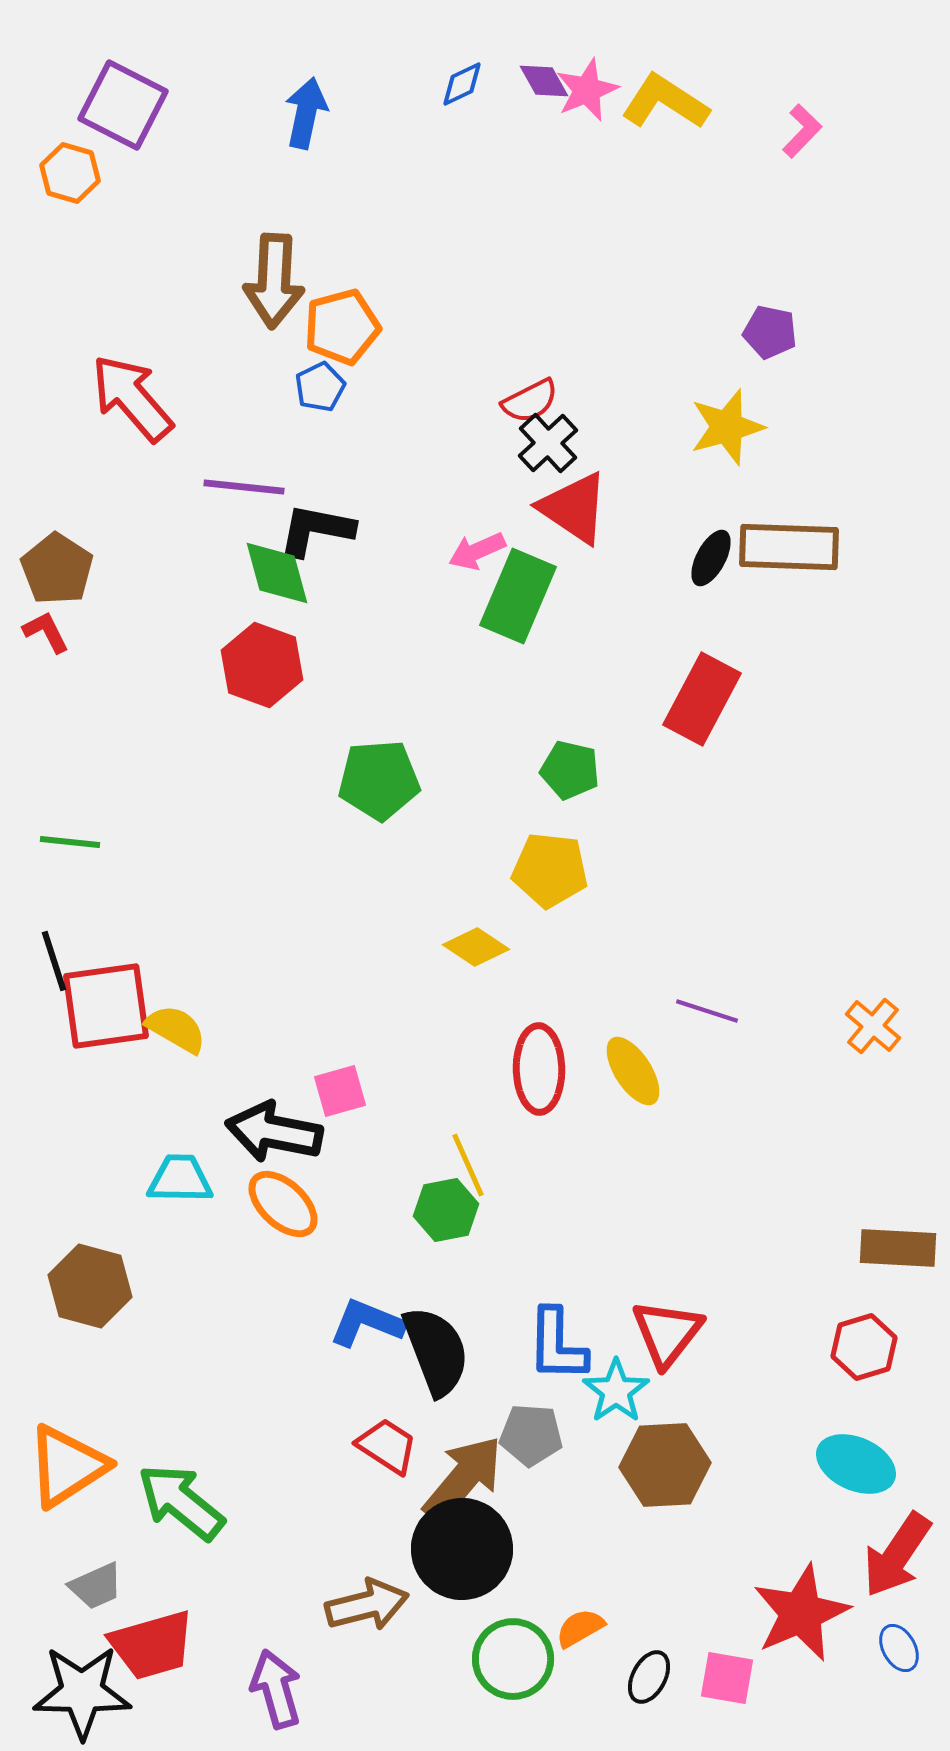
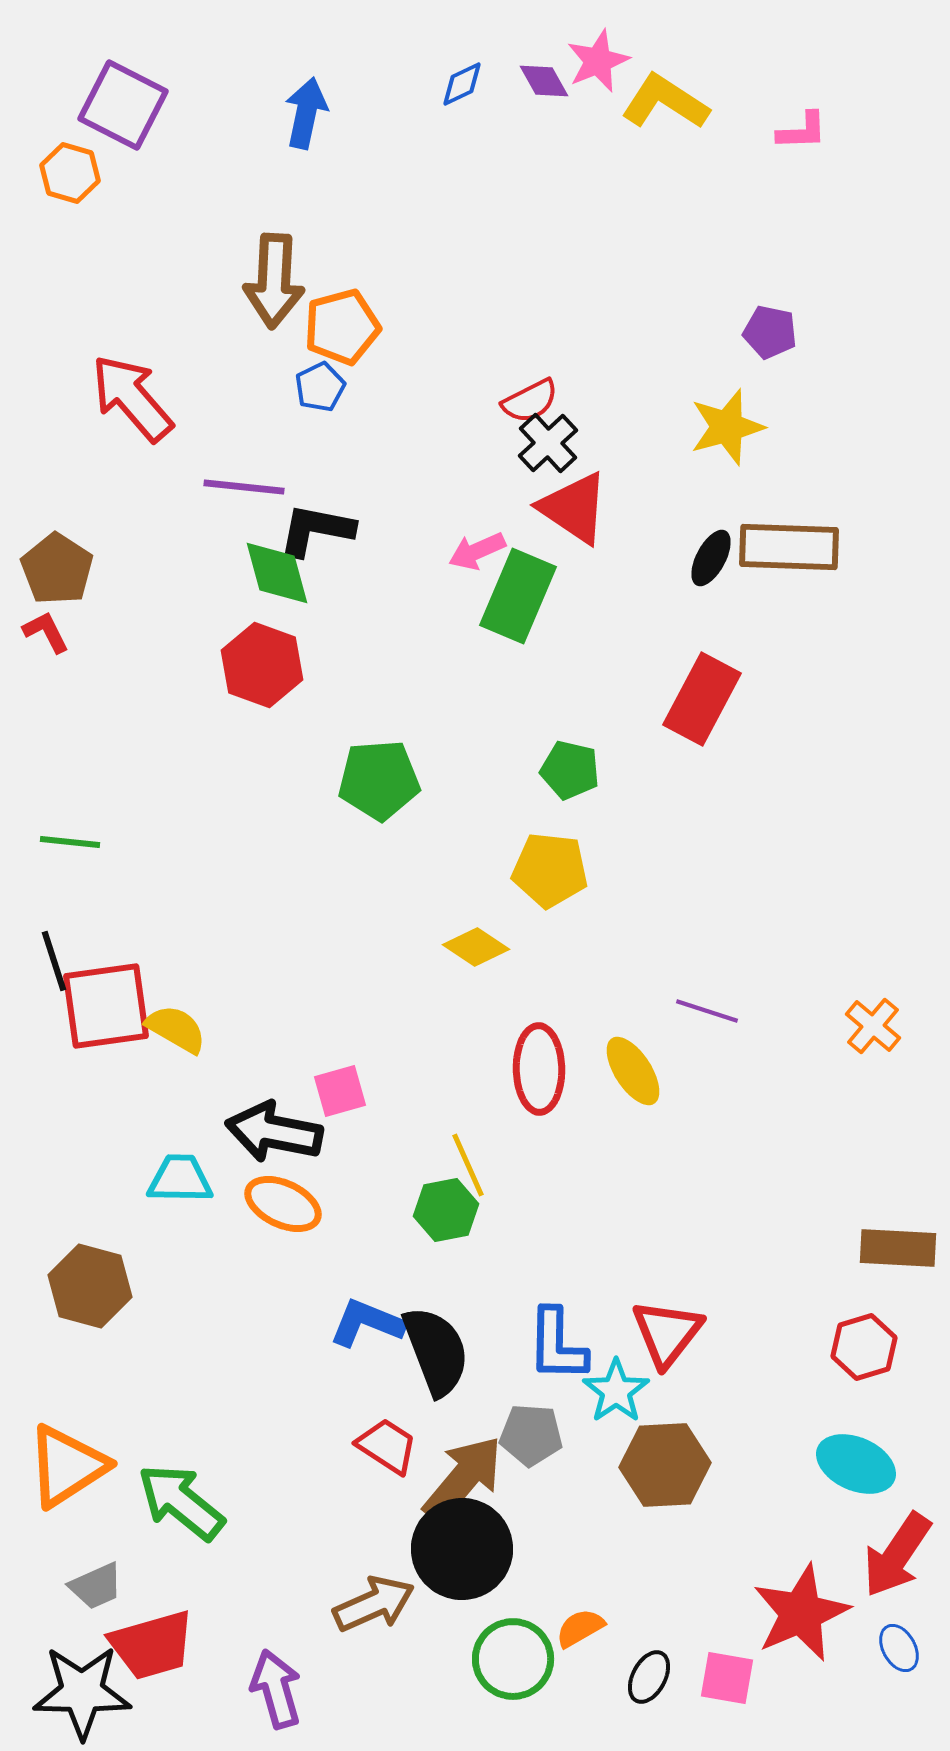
pink star at (587, 90): moved 11 px right, 29 px up
pink L-shape at (802, 131): rotated 44 degrees clockwise
orange ellipse at (283, 1204): rotated 18 degrees counterclockwise
brown arrow at (367, 1605): moved 7 px right, 1 px up; rotated 10 degrees counterclockwise
